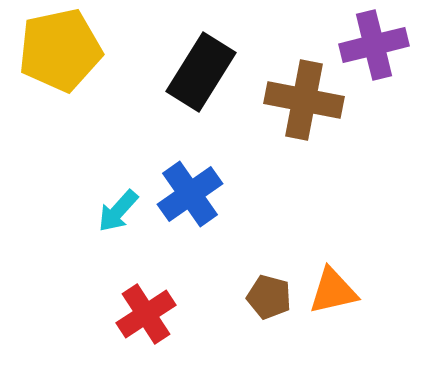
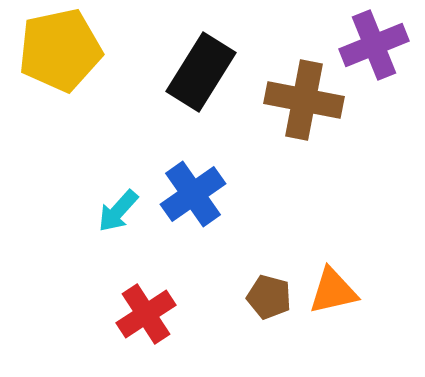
purple cross: rotated 8 degrees counterclockwise
blue cross: moved 3 px right
